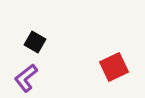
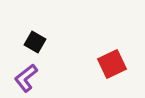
red square: moved 2 px left, 3 px up
